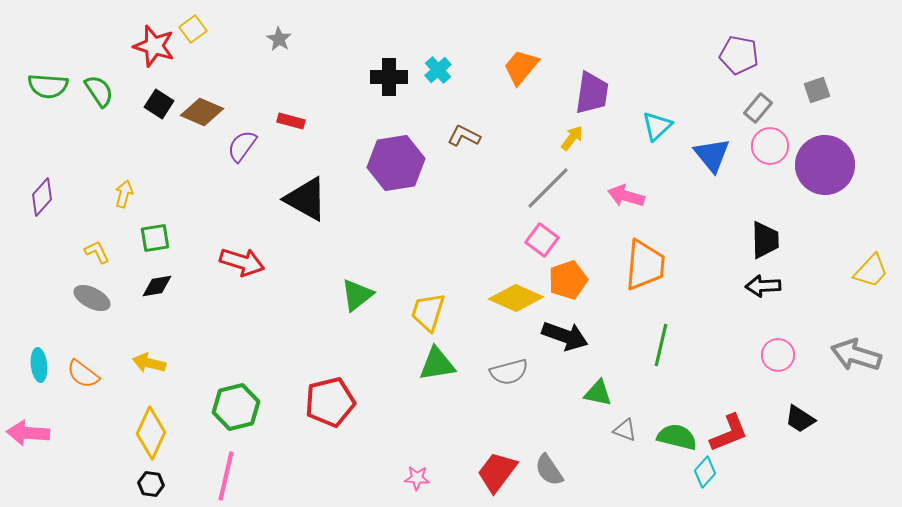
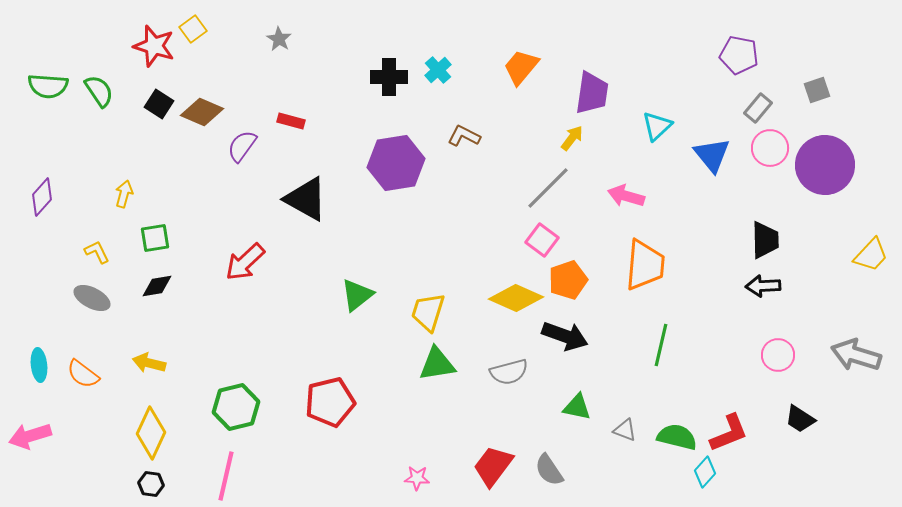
pink circle at (770, 146): moved 2 px down
red arrow at (242, 262): moved 3 px right; rotated 120 degrees clockwise
yellow trapezoid at (871, 271): moved 16 px up
green triangle at (598, 393): moved 21 px left, 14 px down
pink arrow at (28, 433): moved 2 px right, 3 px down; rotated 21 degrees counterclockwise
red trapezoid at (497, 472): moved 4 px left, 6 px up
